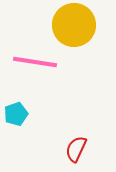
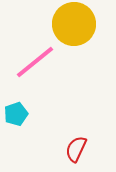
yellow circle: moved 1 px up
pink line: rotated 48 degrees counterclockwise
